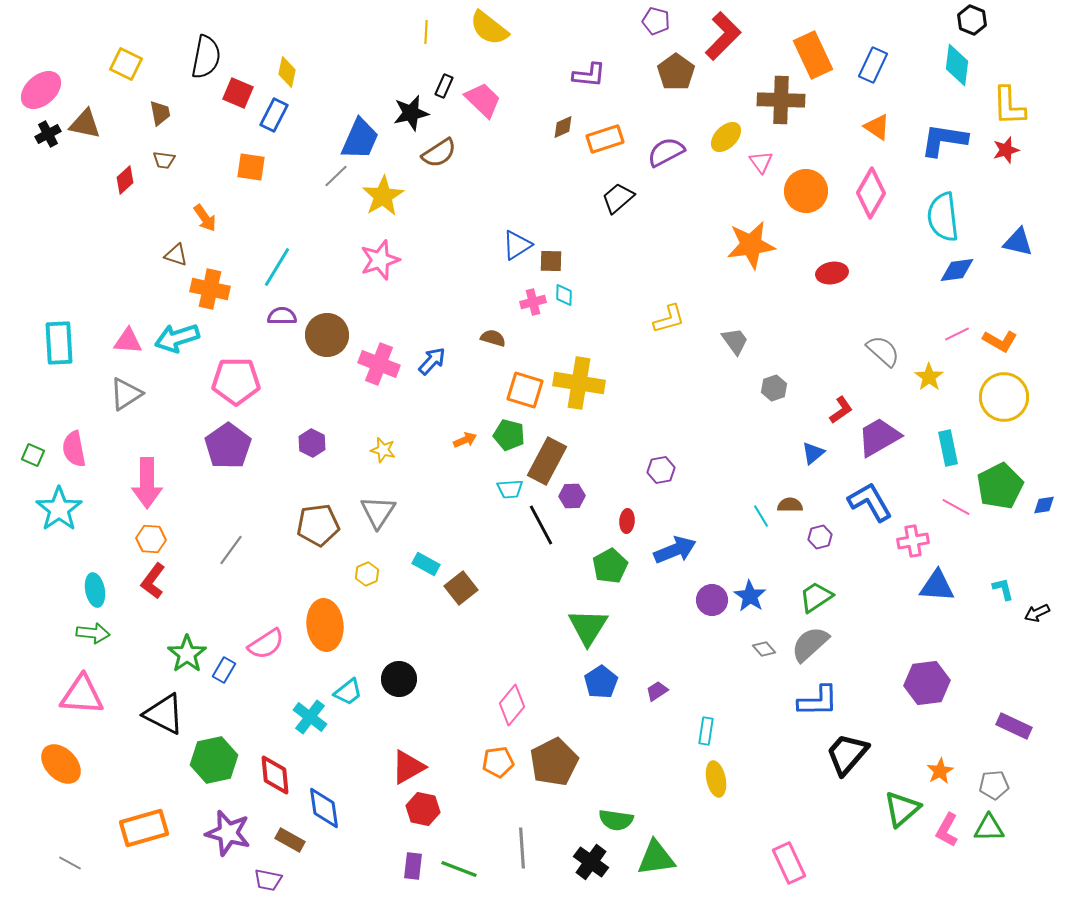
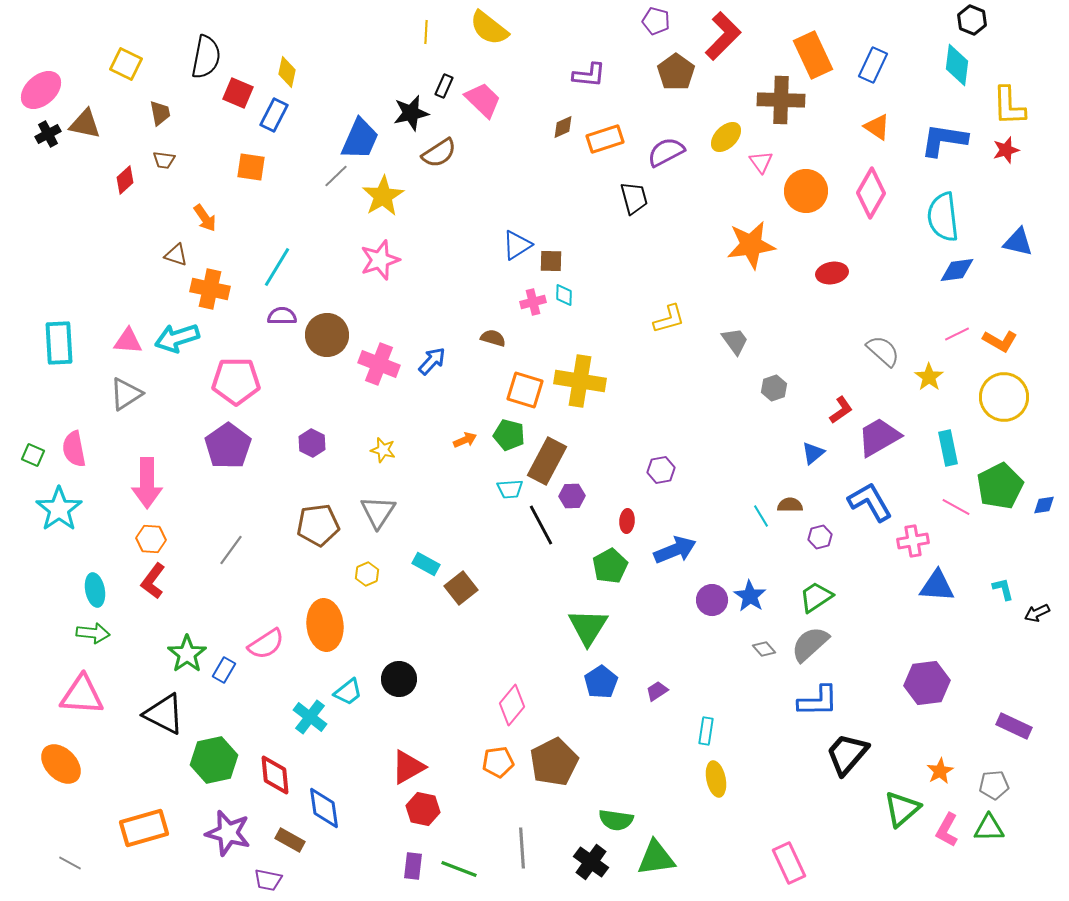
black trapezoid at (618, 198): moved 16 px right; rotated 116 degrees clockwise
yellow cross at (579, 383): moved 1 px right, 2 px up
